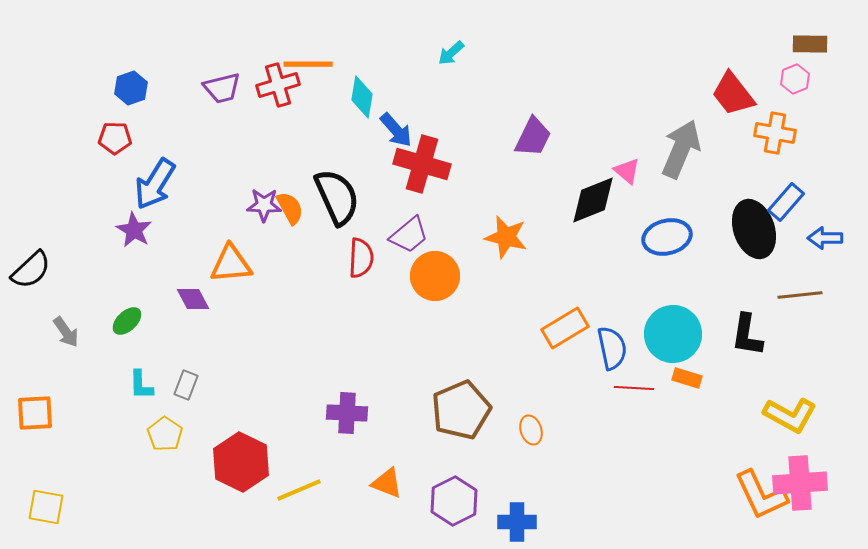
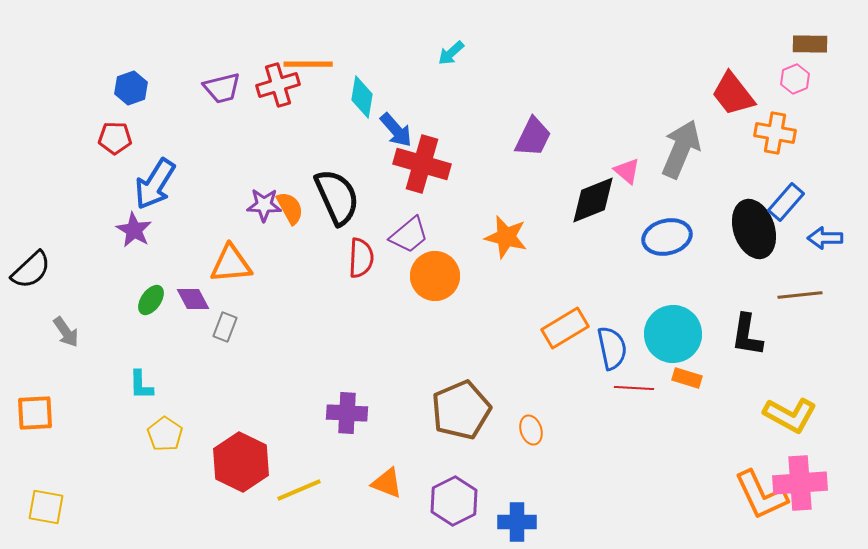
green ellipse at (127, 321): moved 24 px right, 21 px up; rotated 12 degrees counterclockwise
gray rectangle at (186, 385): moved 39 px right, 58 px up
